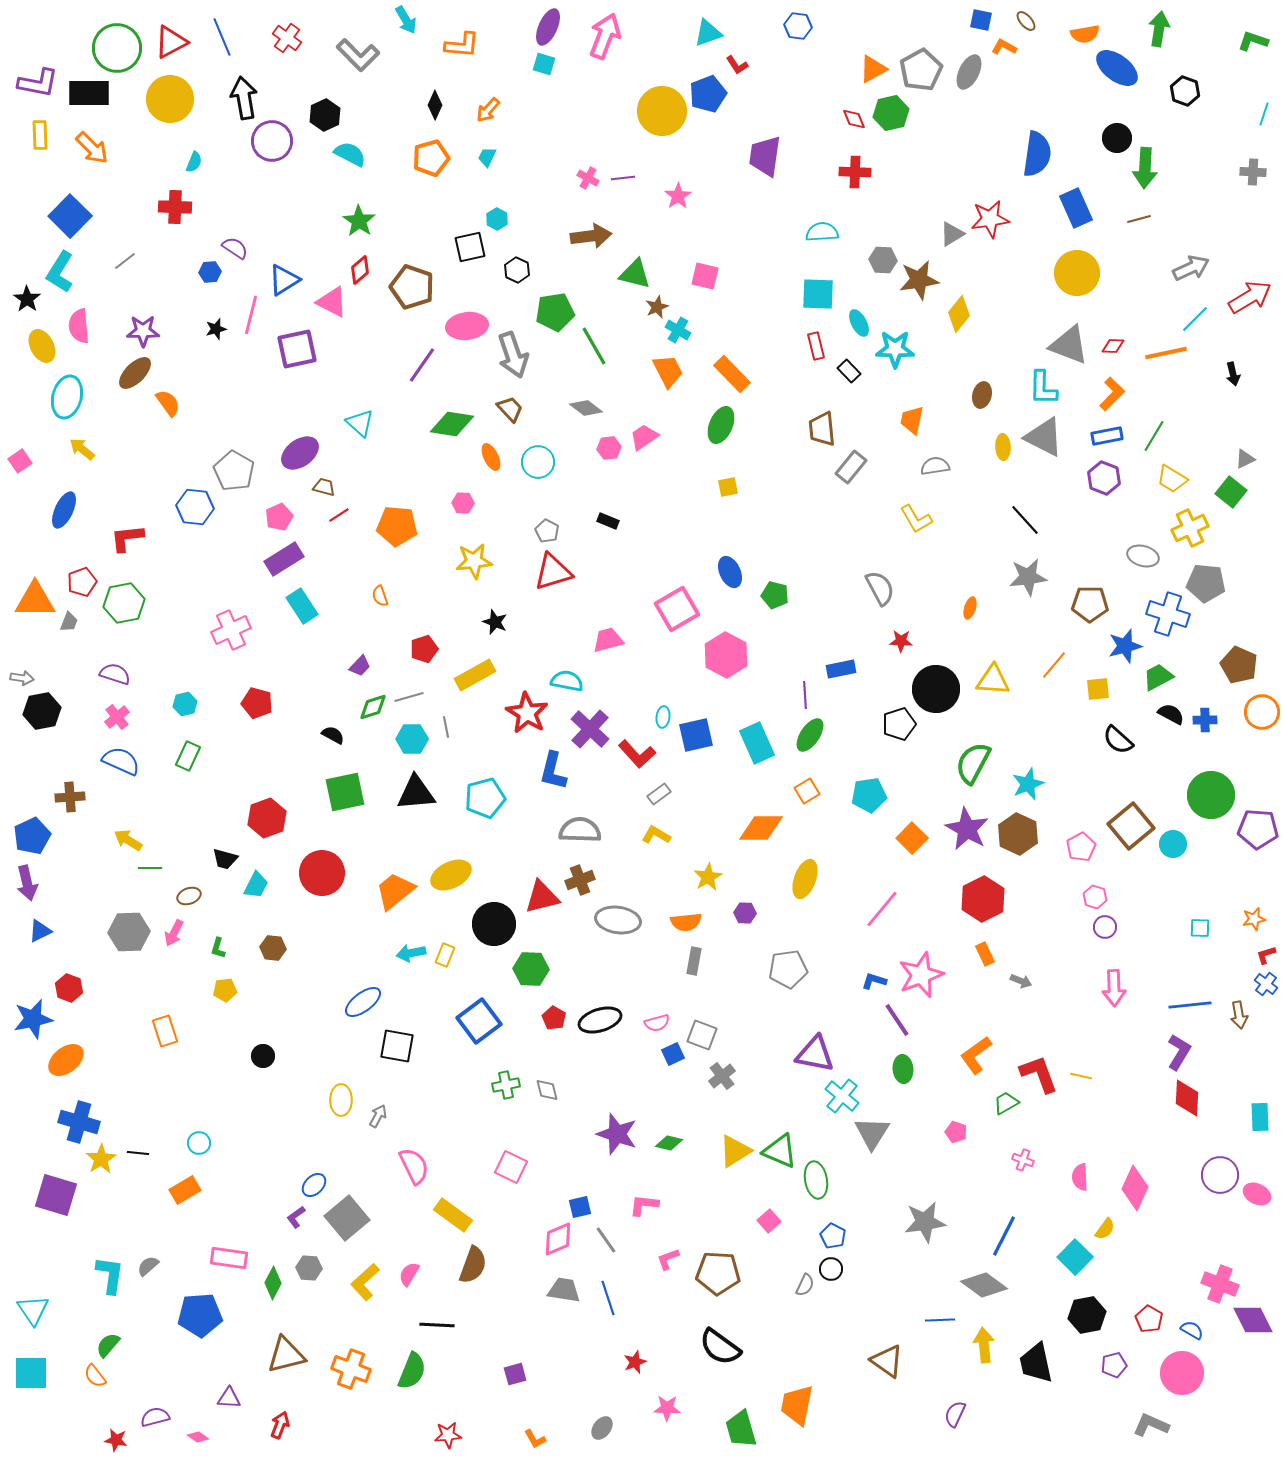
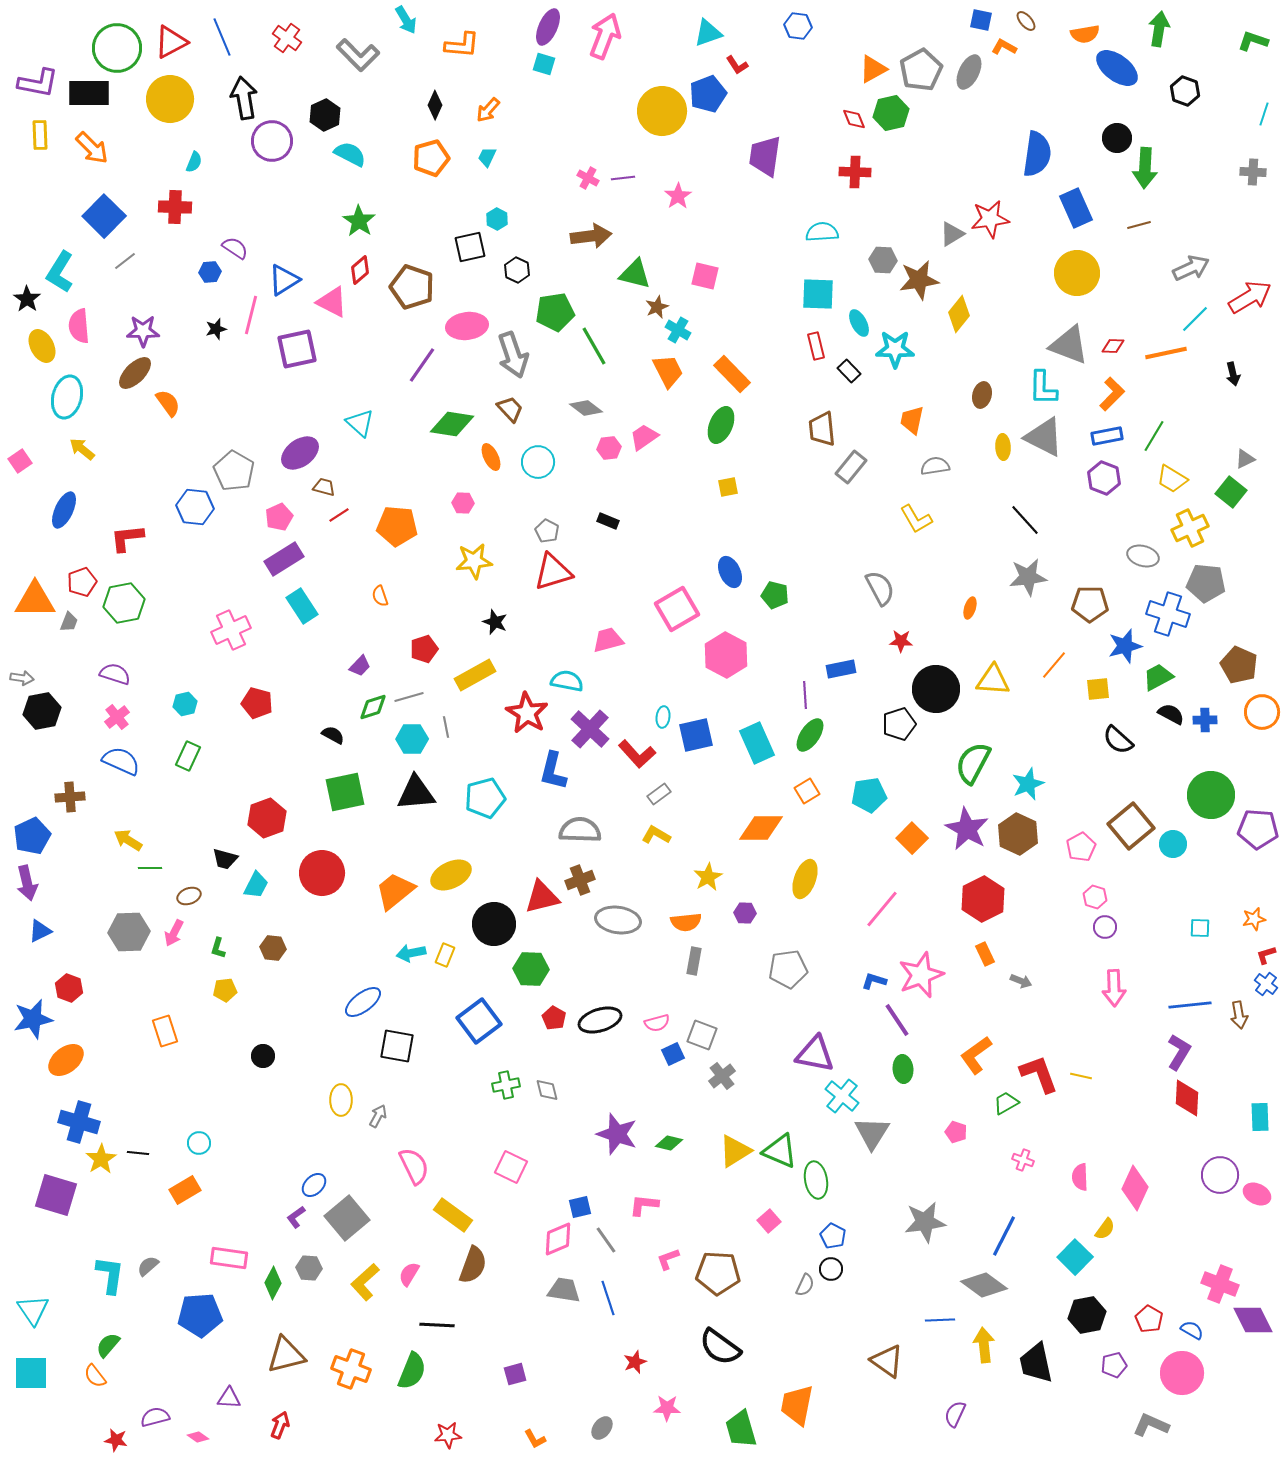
blue square at (70, 216): moved 34 px right
brown line at (1139, 219): moved 6 px down
